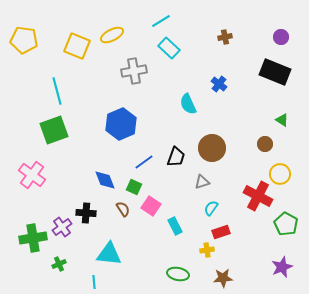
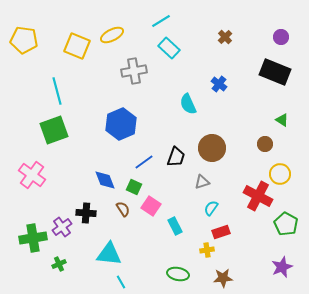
brown cross at (225, 37): rotated 32 degrees counterclockwise
cyan line at (94, 282): moved 27 px right; rotated 24 degrees counterclockwise
